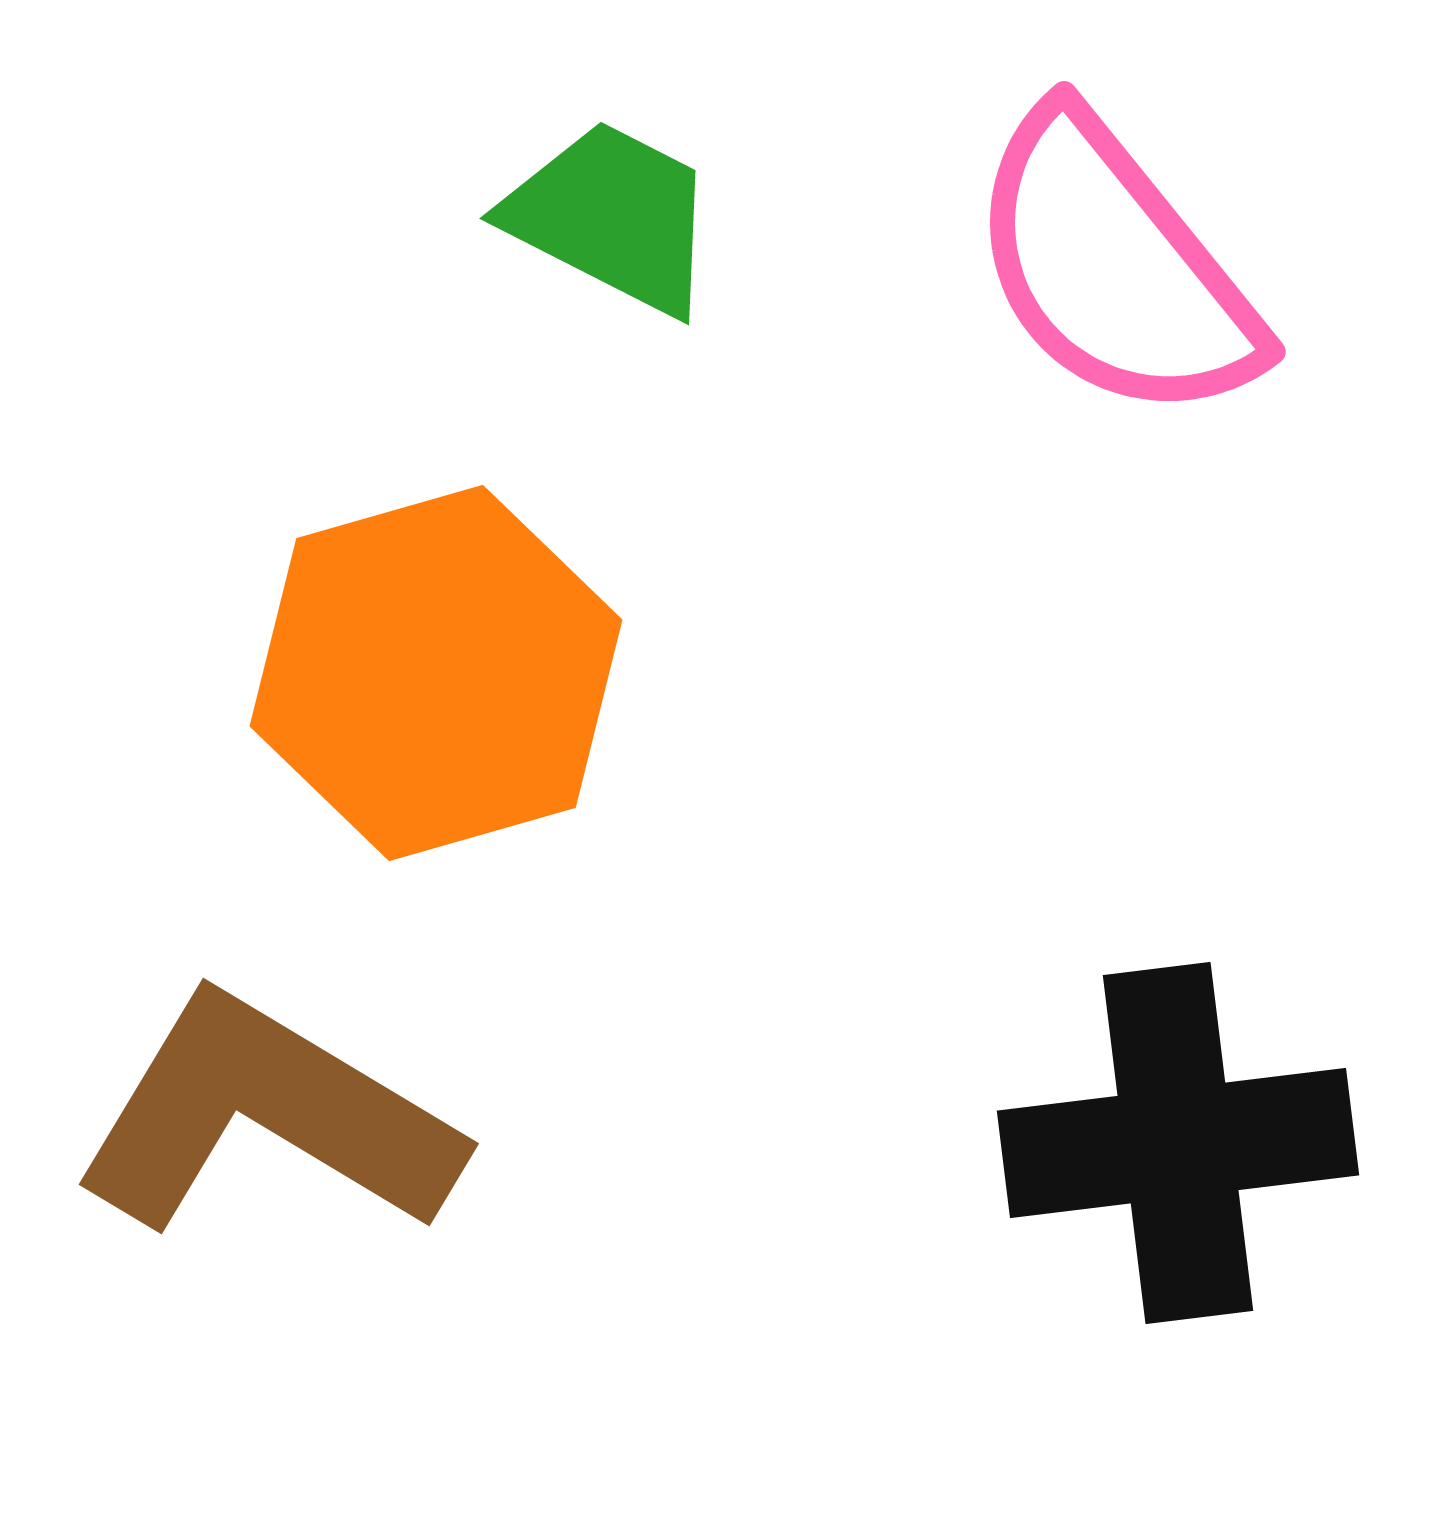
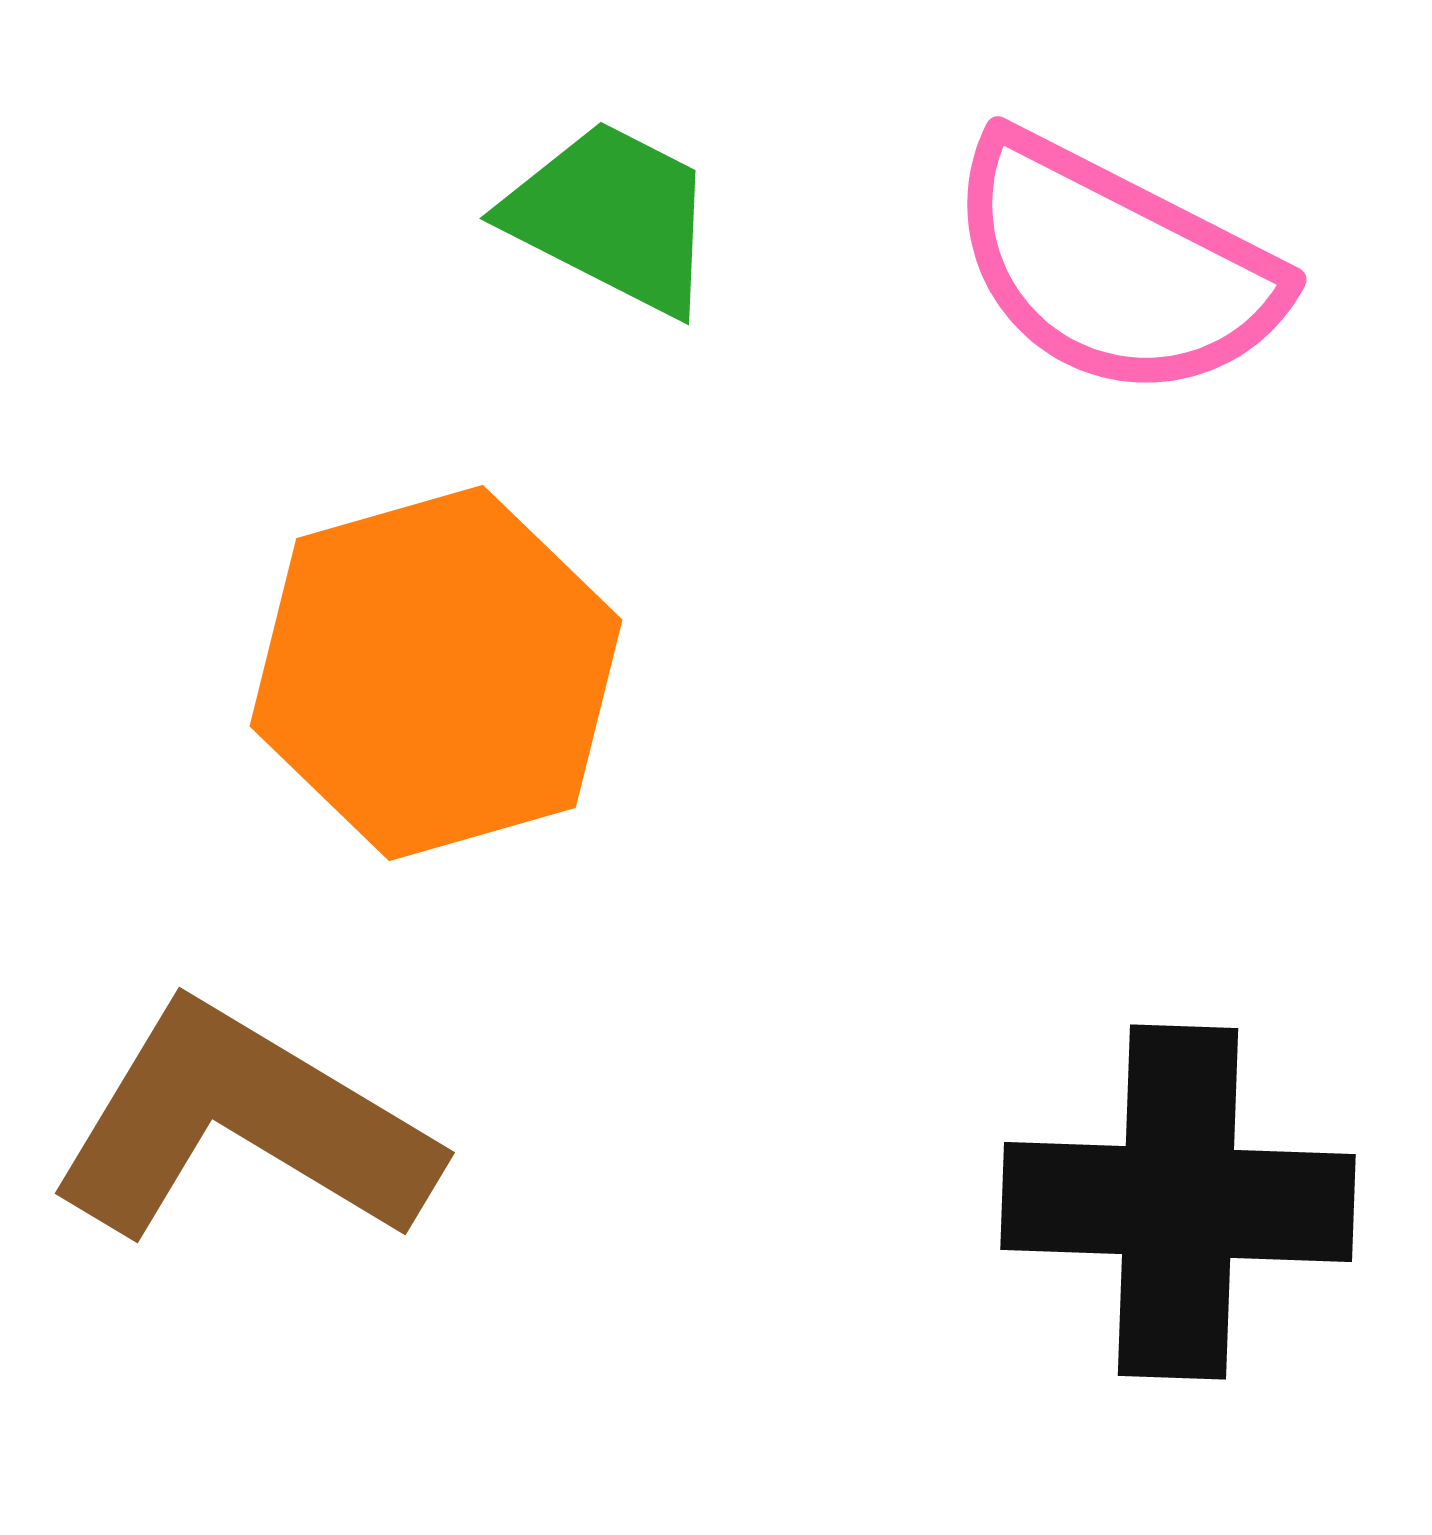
pink semicircle: rotated 24 degrees counterclockwise
brown L-shape: moved 24 px left, 9 px down
black cross: moved 59 px down; rotated 9 degrees clockwise
